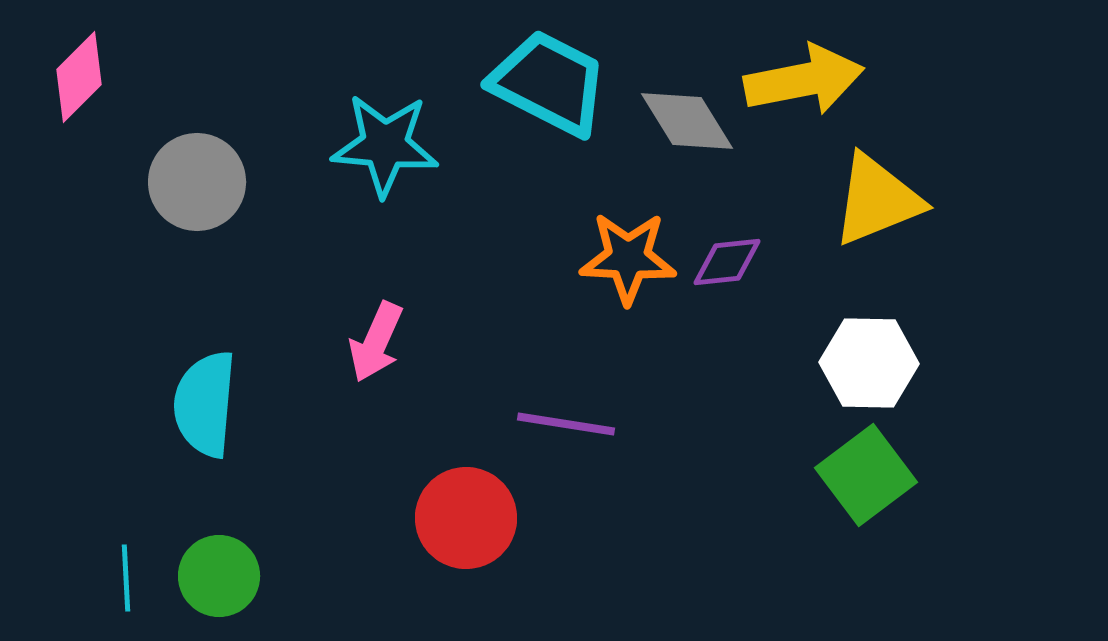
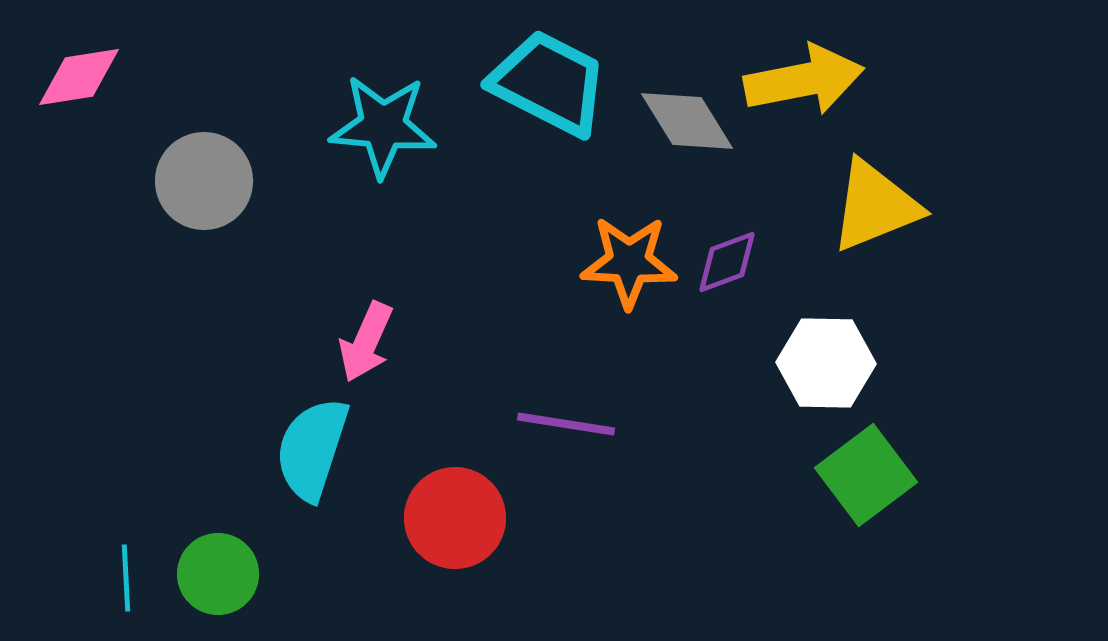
pink diamond: rotated 36 degrees clockwise
cyan star: moved 2 px left, 19 px up
gray circle: moved 7 px right, 1 px up
yellow triangle: moved 2 px left, 6 px down
orange star: moved 1 px right, 4 px down
purple diamond: rotated 14 degrees counterclockwise
pink arrow: moved 10 px left
white hexagon: moved 43 px left
cyan semicircle: moved 107 px right, 45 px down; rotated 13 degrees clockwise
red circle: moved 11 px left
green circle: moved 1 px left, 2 px up
